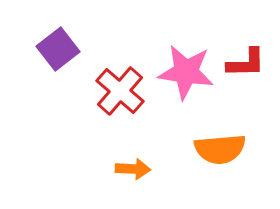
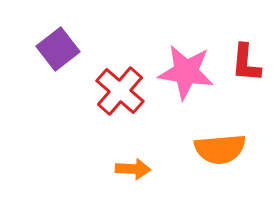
red L-shape: rotated 96 degrees clockwise
